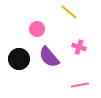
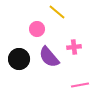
yellow line: moved 12 px left
pink cross: moved 5 px left; rotated 24 degrees counterclockwise
